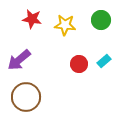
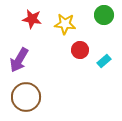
green circle: moved 3 px right, 5 px up
yellow star: moved 1 px up
purple arrow: rotated 20 degrees counterclockwise
red circle: moved 1 px right, 14 px up
